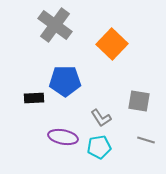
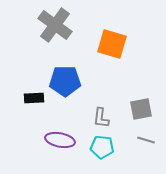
orange square: rotated 28 degrees counterclockwise
gray square: moved 2 px right, 8 px down; rotated 20 degrees counterclockwise
gray L-shape: rotated 40 degrees clockwise
purple ellipse: moved 3 px left, 3 px down
cyan pentagon: moved 3 px right; rotated 15 degrees clockwise
